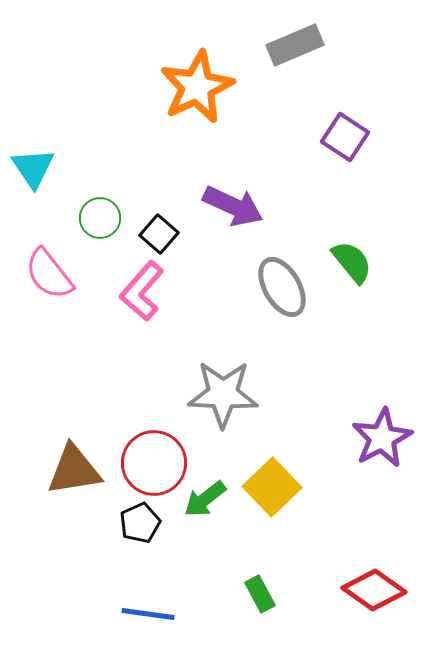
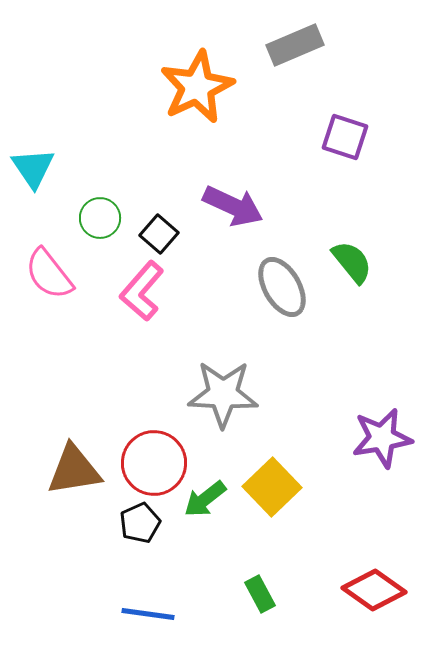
purple square: rotated 15 degrees counterclockwise
purple star: rotated 18 degrees clockwise
